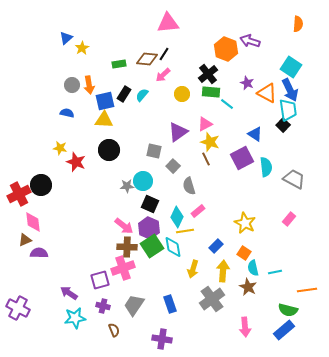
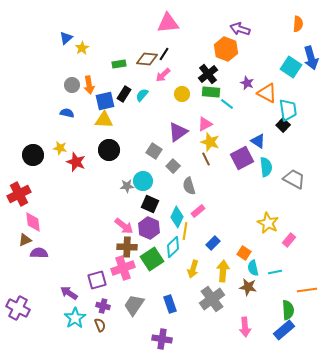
purple arrow at (250, 41): moved 10 px left, 12 px up
blue arrow at (290, 90): moved 21 px right, 32 px up; rotated 10 degrees clockwise
blue triangle at (255, 134): moved 3 px right, 7 px down
gray square at (154, 151): rotated 21 degrees clockwise
black circle at (41, 185): moved 8 px left, 30 px up
pink rectangle at (289, 219): moved 21 px down
yellow star at (245, 223): moved 23 px right
yellow line at (185, 231): rotated 72 degrees counterclockwise
green square at (152, 246): moved 13 px down
blue rectangle at (216, 246): moved 3 px left, 3 px up
cyan diamond at (173, 247): rotated 55 degrees clockwise
purple square at (100, 280): moved 3 px left
brown star at (248, 287): rotated 18 degrees counterclockwise
green semicircle at (288, 310): rotated 108 degrees counterclockwise
cyan star at (75, 318): rotated 25 degrees counterclockwise
brown semicircle at (114, 330): moved 14 px left, 5 px up
